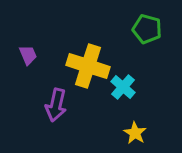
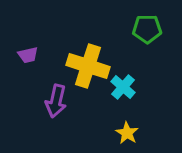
green pentagon: rotated 16 degrees counterclockwise
purple trapezoid: rotated 100 degrees clockwise
purple arrow: moved 4 px up
yellow star: moved 8 px left
